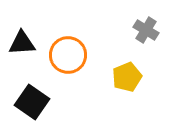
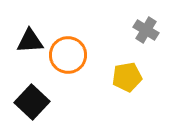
black triangle: moved 8 px right, 2 px up
yellow pentagon: rotated 12 degrees clockwise
black square: rotated 8 degrees clockwise
